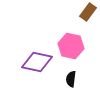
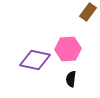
pink hexagon: moved 3 px left, 3 px down; rotated 15 degrees counterclockwise
purple diamond: moved 2 px left, 2 px up
